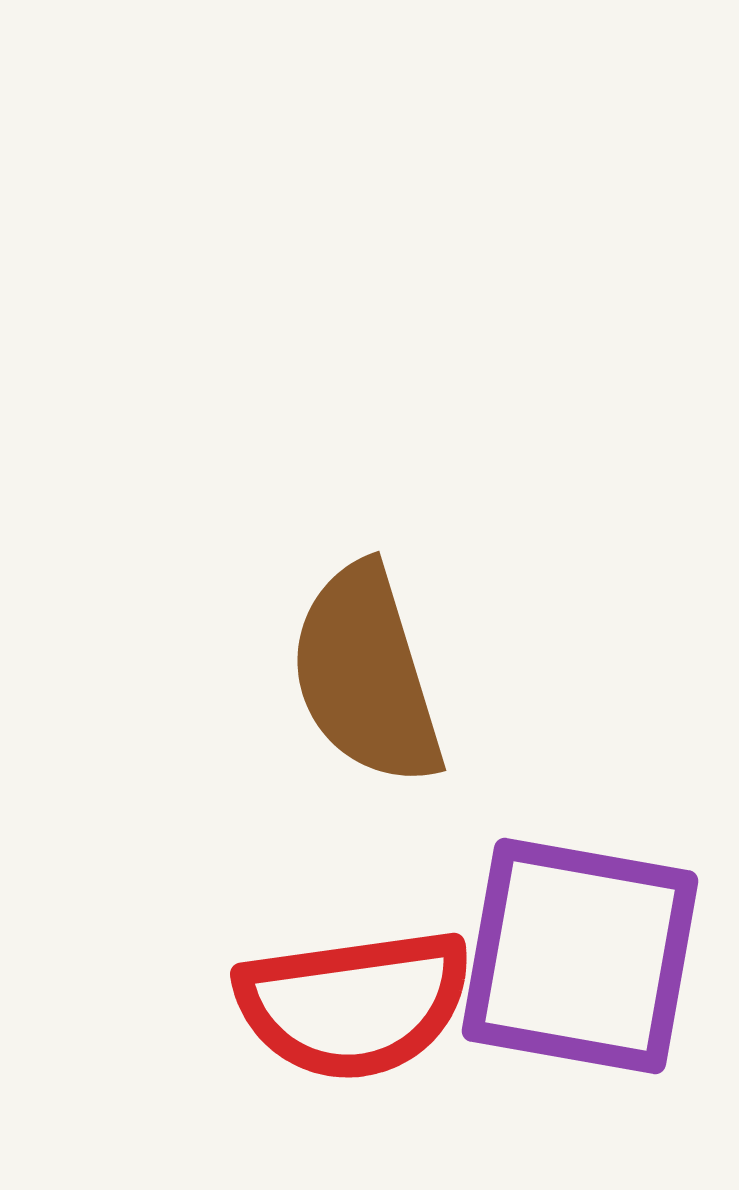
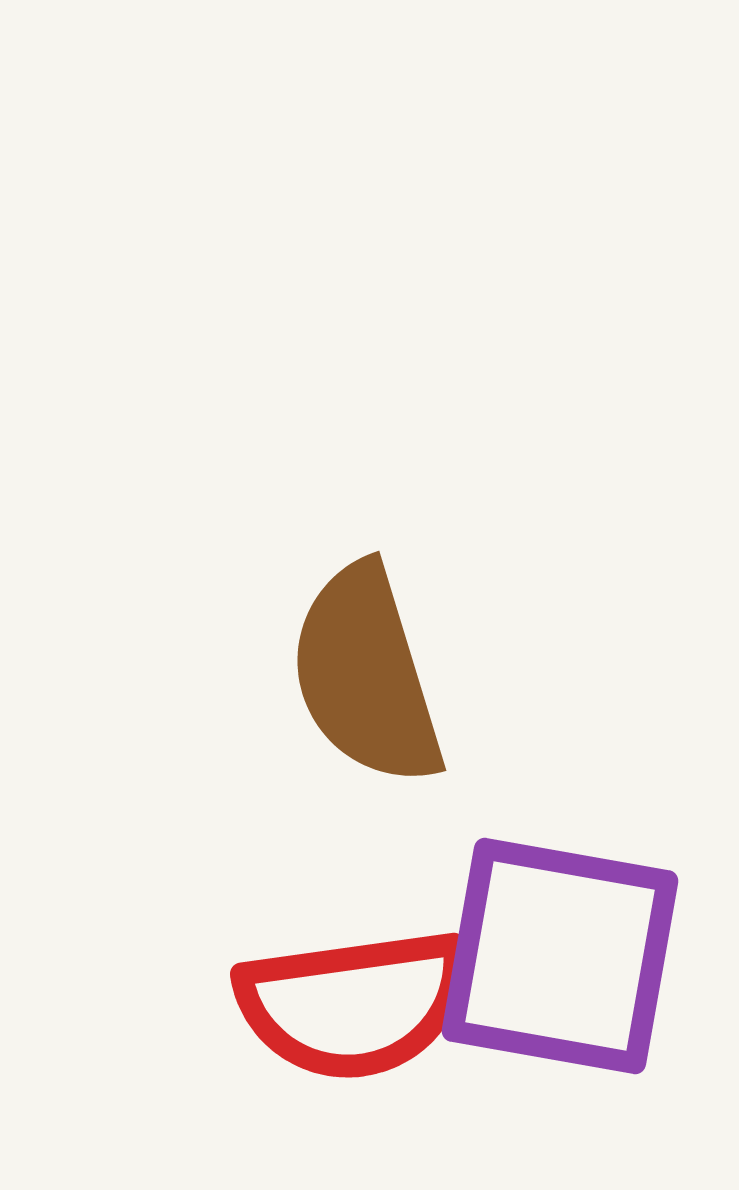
purple square: moved 20 px left
